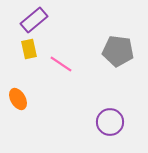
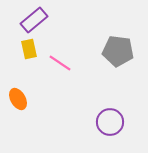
pink line: moved 1 px left, 1 px up
